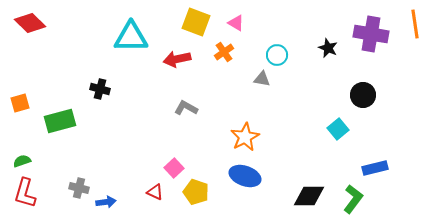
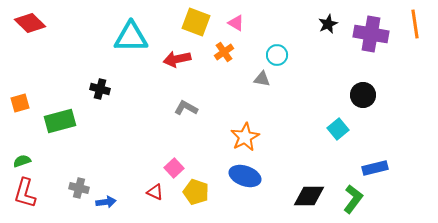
black star: moved 24 px up; rotated 24 degrees clockwise
